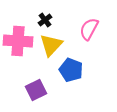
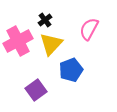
pink cross: rotated 32 degrees counterclockwise
yellow triangle: moved 1 px up
blue pentagon: rotated 30 degrees clockwise
purple square: rotated 10 degrees counterclockwise
